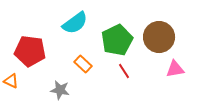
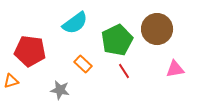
brown circle: moved 2 px left, 8 px up
orange triangle: rotated 42 degrees counterclockwise
